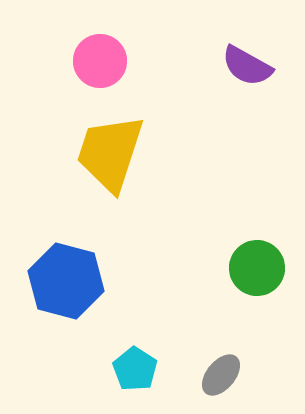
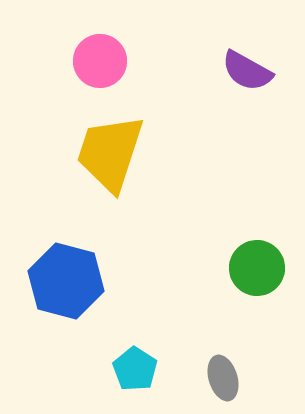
purple semicircle: moved 5 px down
gray ellipse: moved 2 px right, 3 px down; rotated 57 degrees counterclockwise
